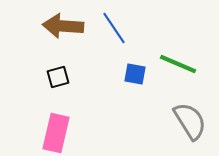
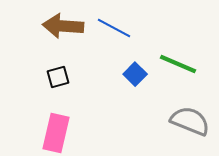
blue line: rotated 28 degrees counterclockwise
blue square: rotated 35 degrees clockwise
gray semicircle: rotated 36 degrees counterclockwise
